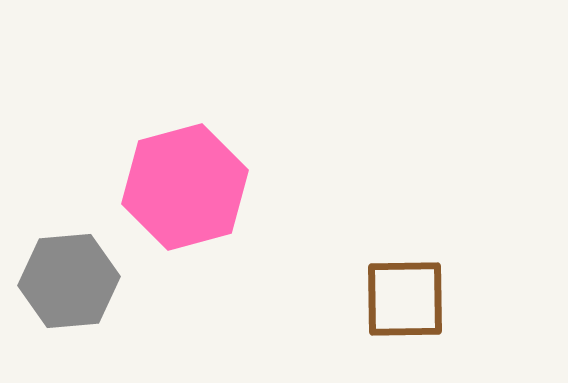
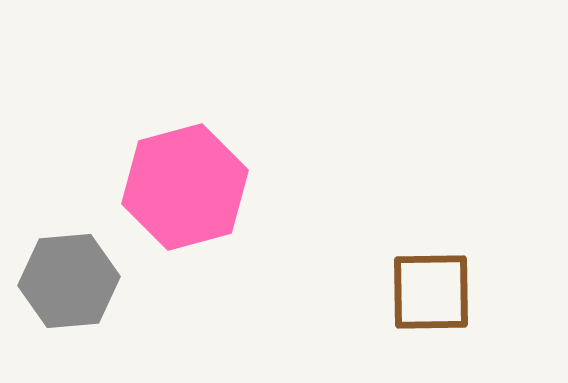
brown square: moved 26 px right, 7 px up
